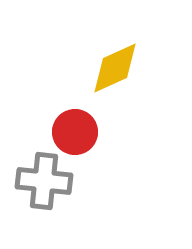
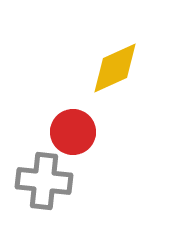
red circle: moved 2 px left
